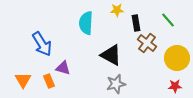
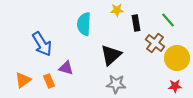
cyan semicircle: moved 2 px left, 1 px down
brown cross: moved 8 px right
black triangle: rotated 50 degrees clockwise
purple triangle: moved 3 px right
orange triangle: rotated 24 degrees clockwise
gray star: rotated 18 degrees clockwise
